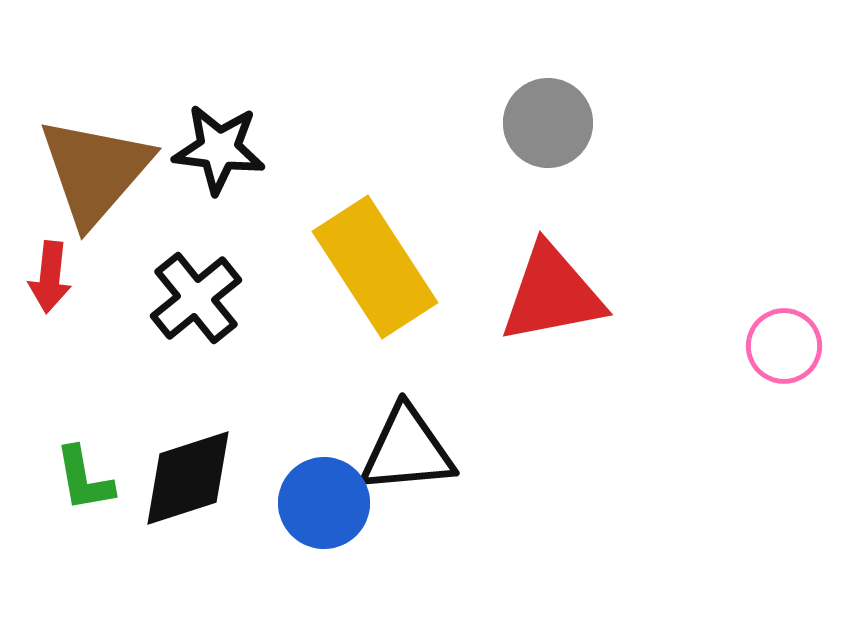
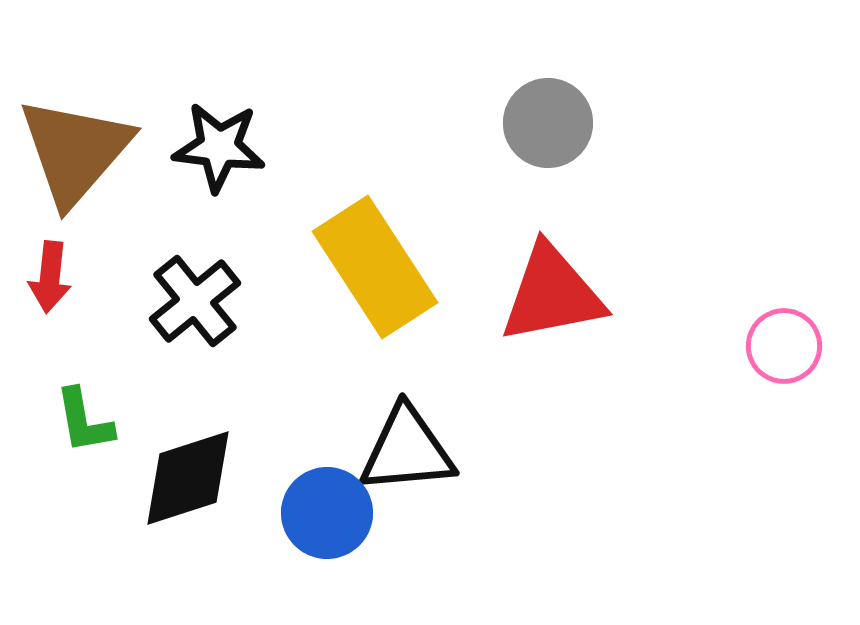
black star: moved 2 px up
brown triangle: moved 20 px left, 20 px up
black cross: moved 1 px left, 3 px down
green L-shape: moved 58 px up
blue circle: moved 3 px right, 10 px down
